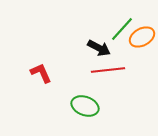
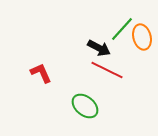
orange ellipse: rotated 75 degrees counterclockwise
red line: moved 1 px left; rotated 32 degrees clockwise
green ellipse: rotated 20 degrees clockwise
